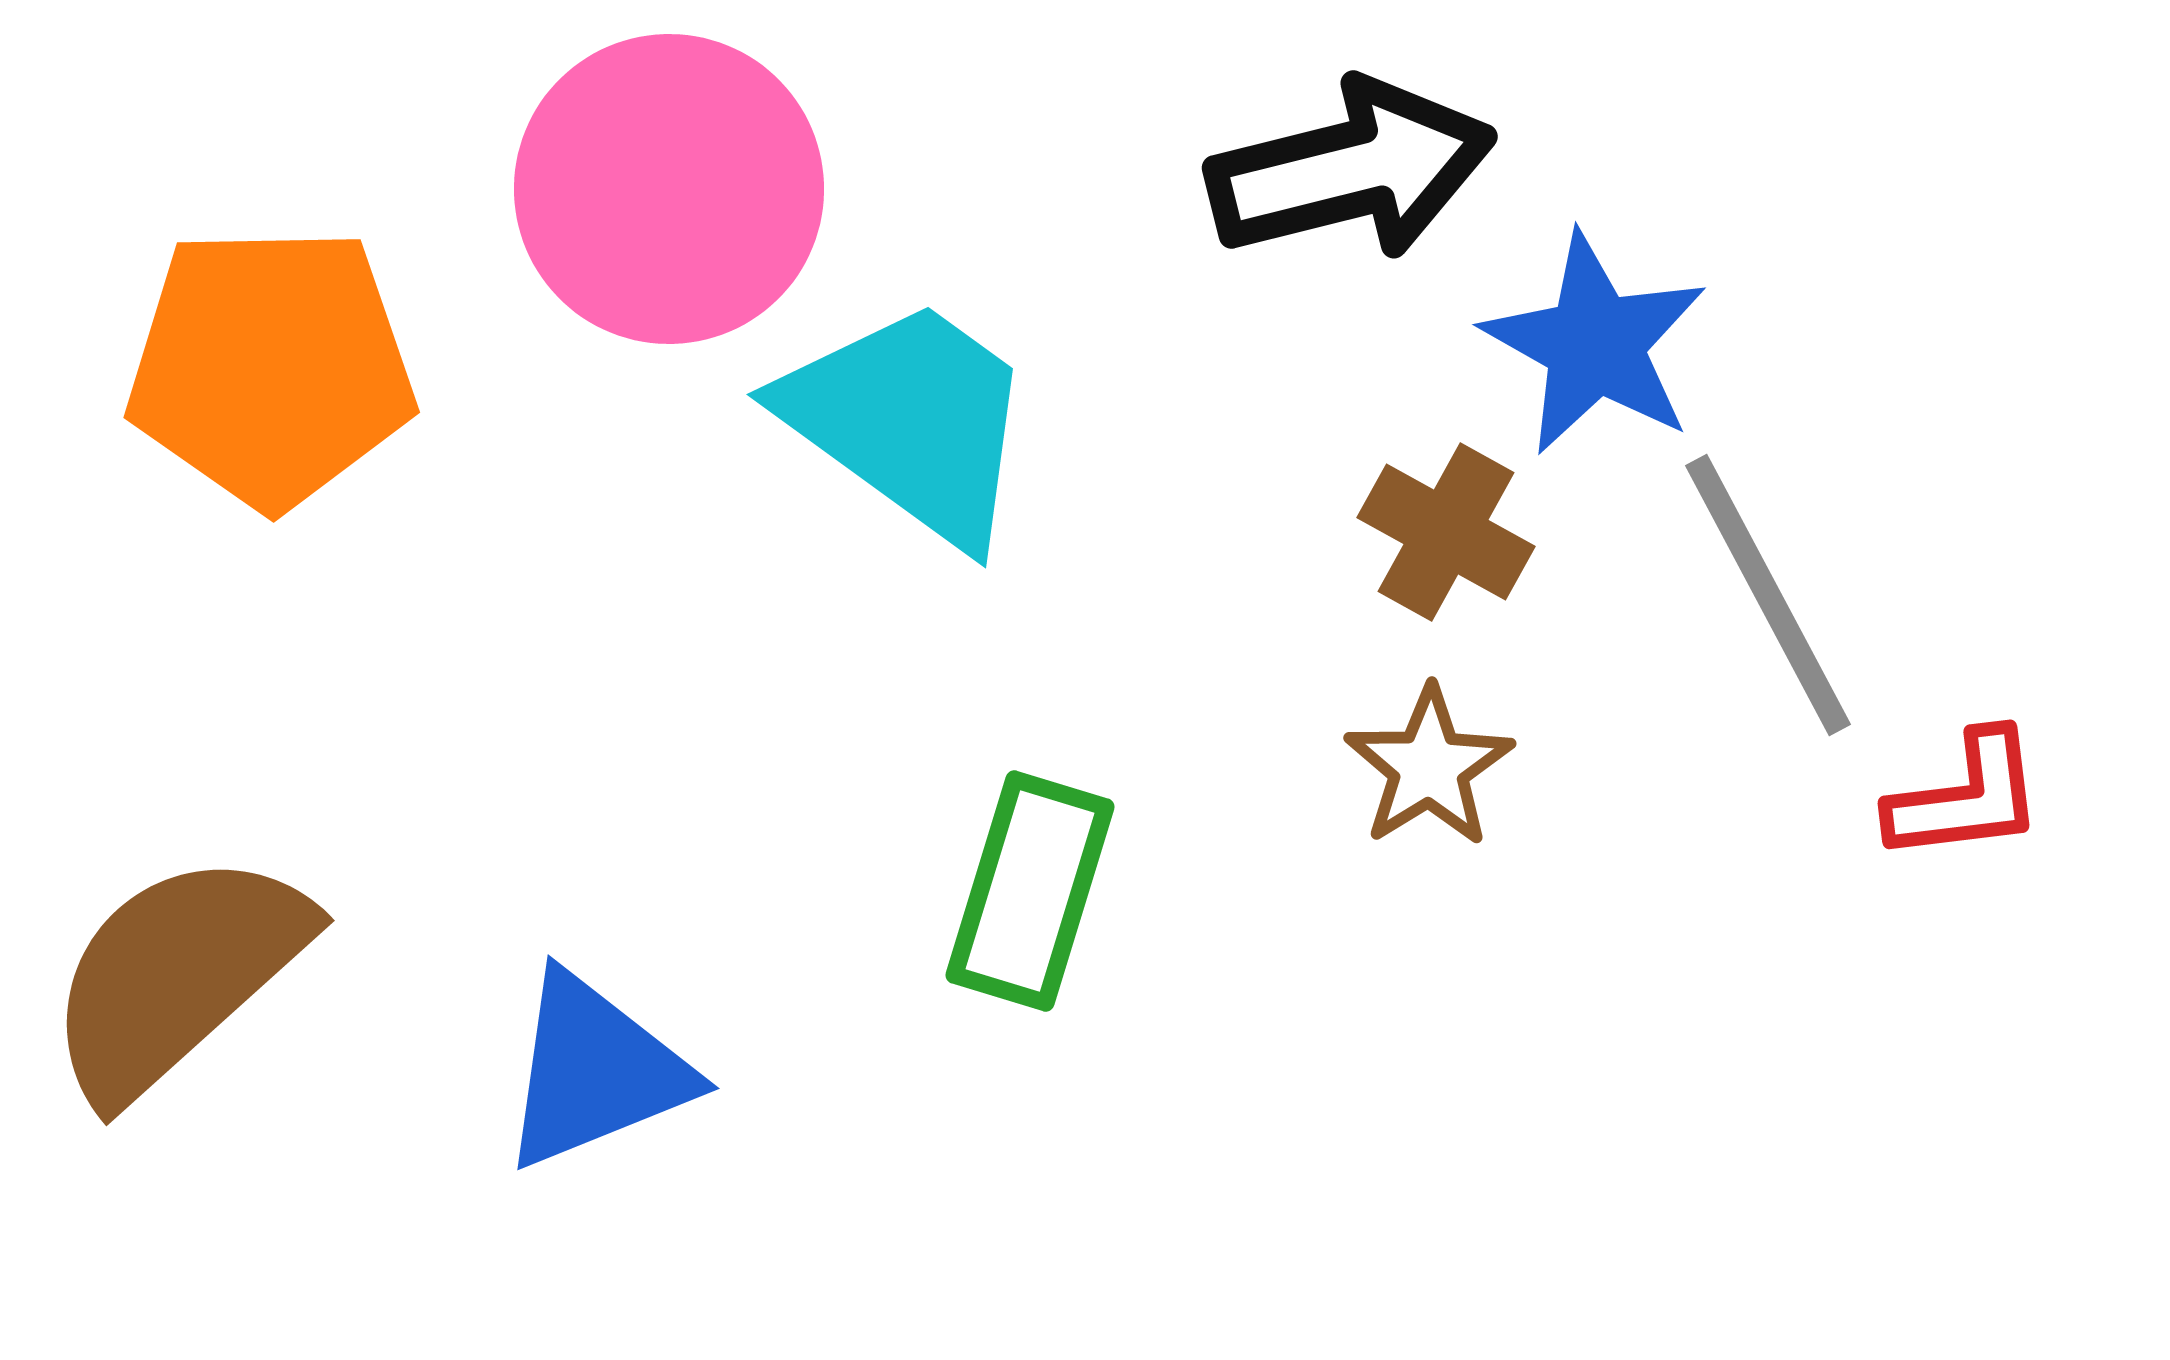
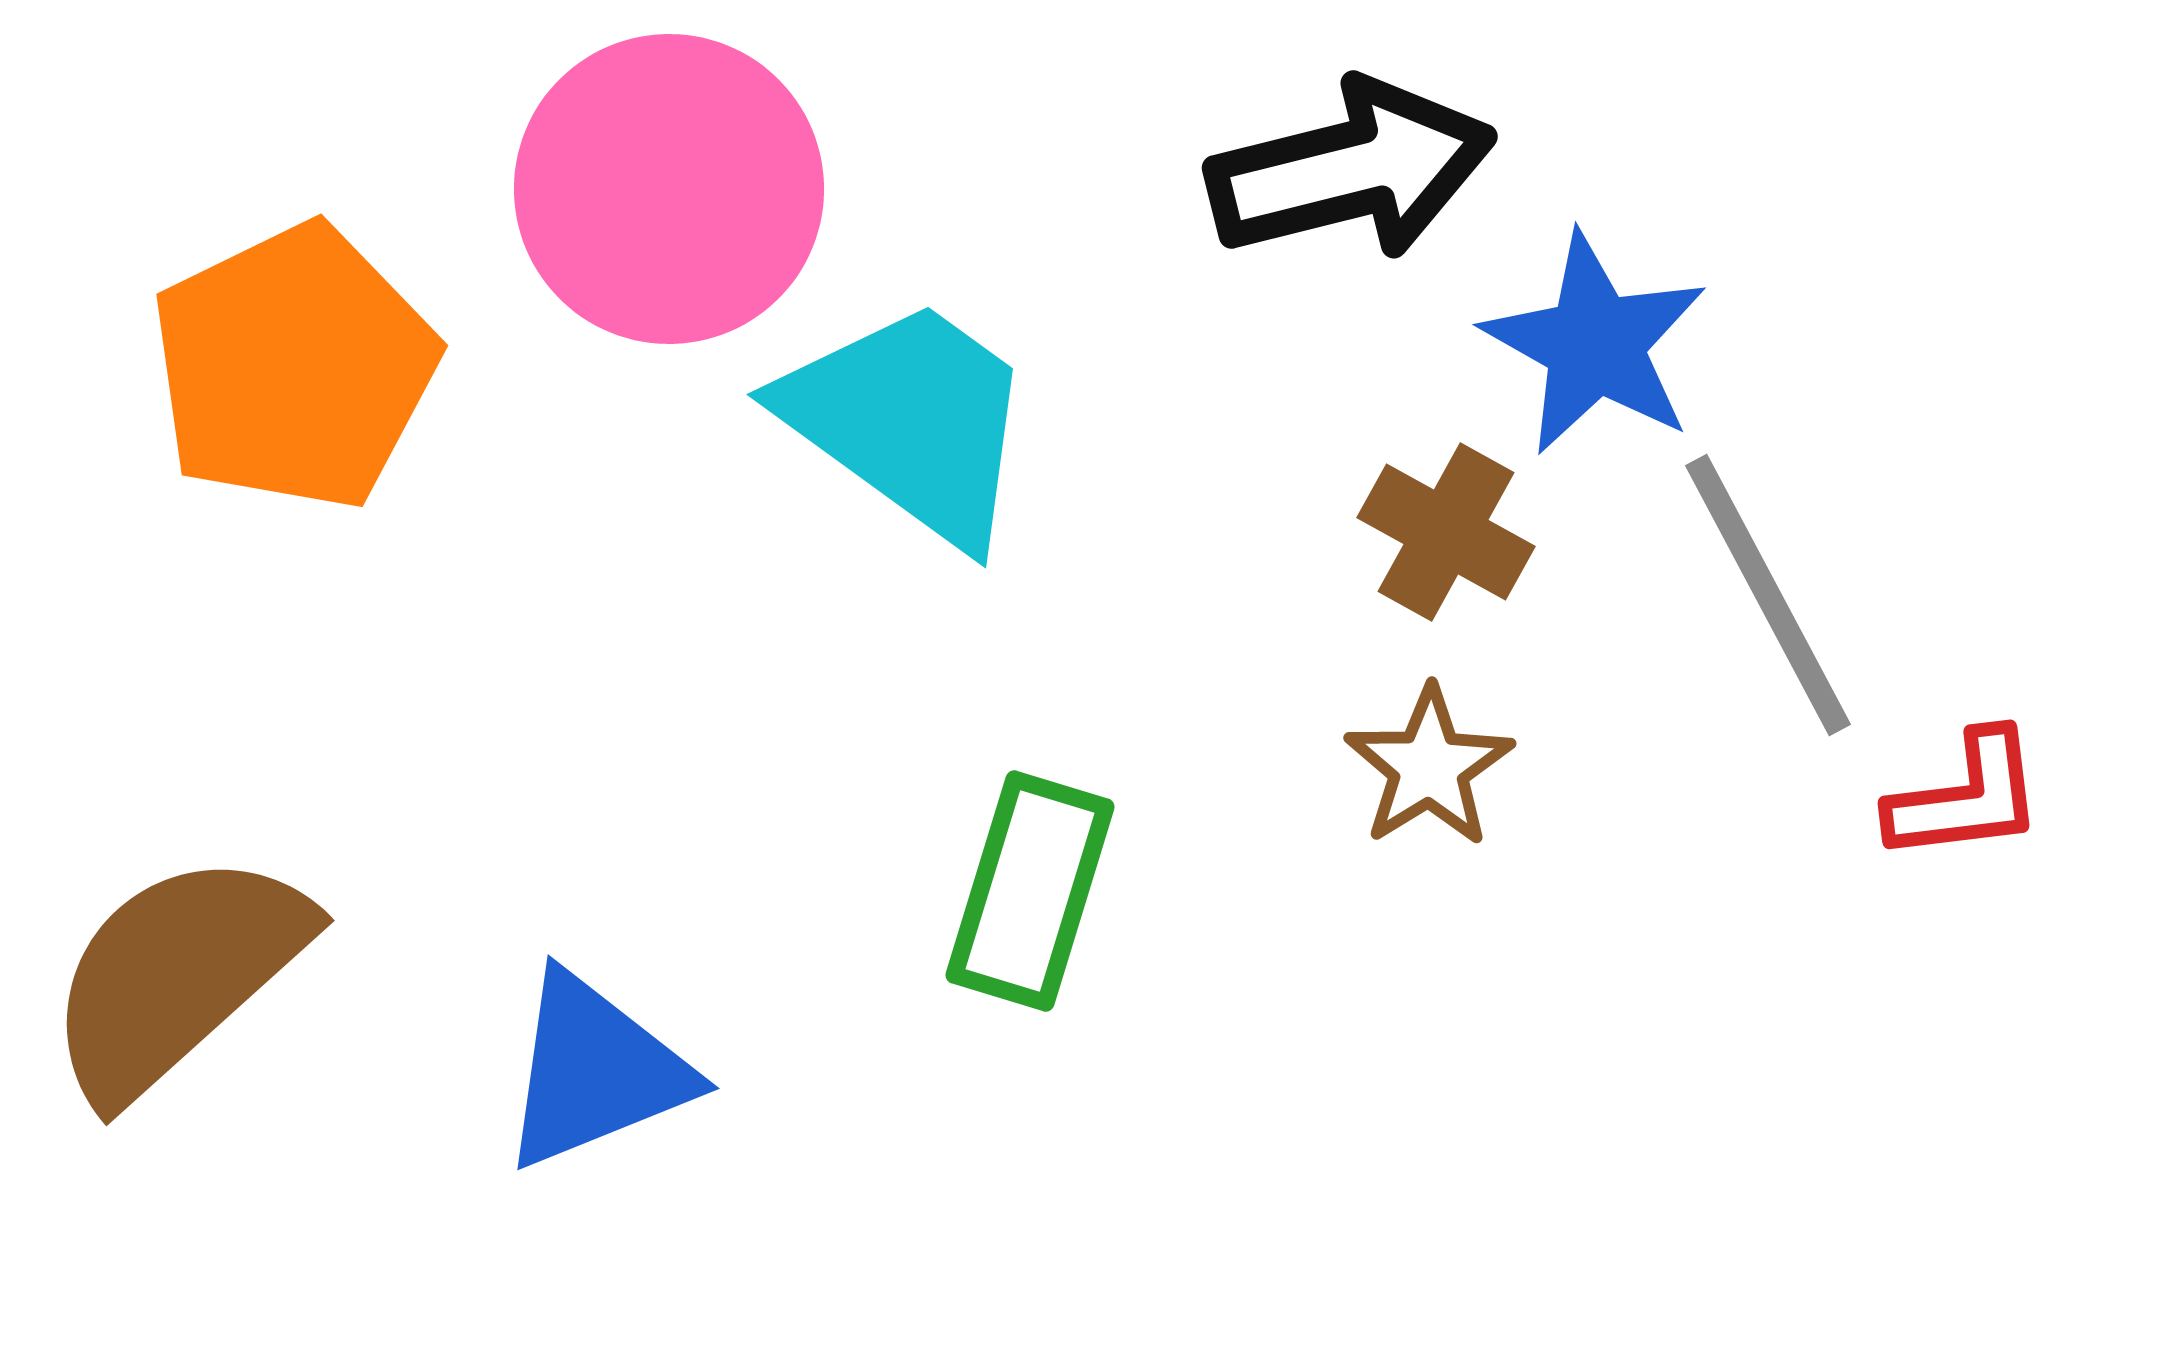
orange pentagon: moved 23 px right; rotated 25 degrees counterclockwise
